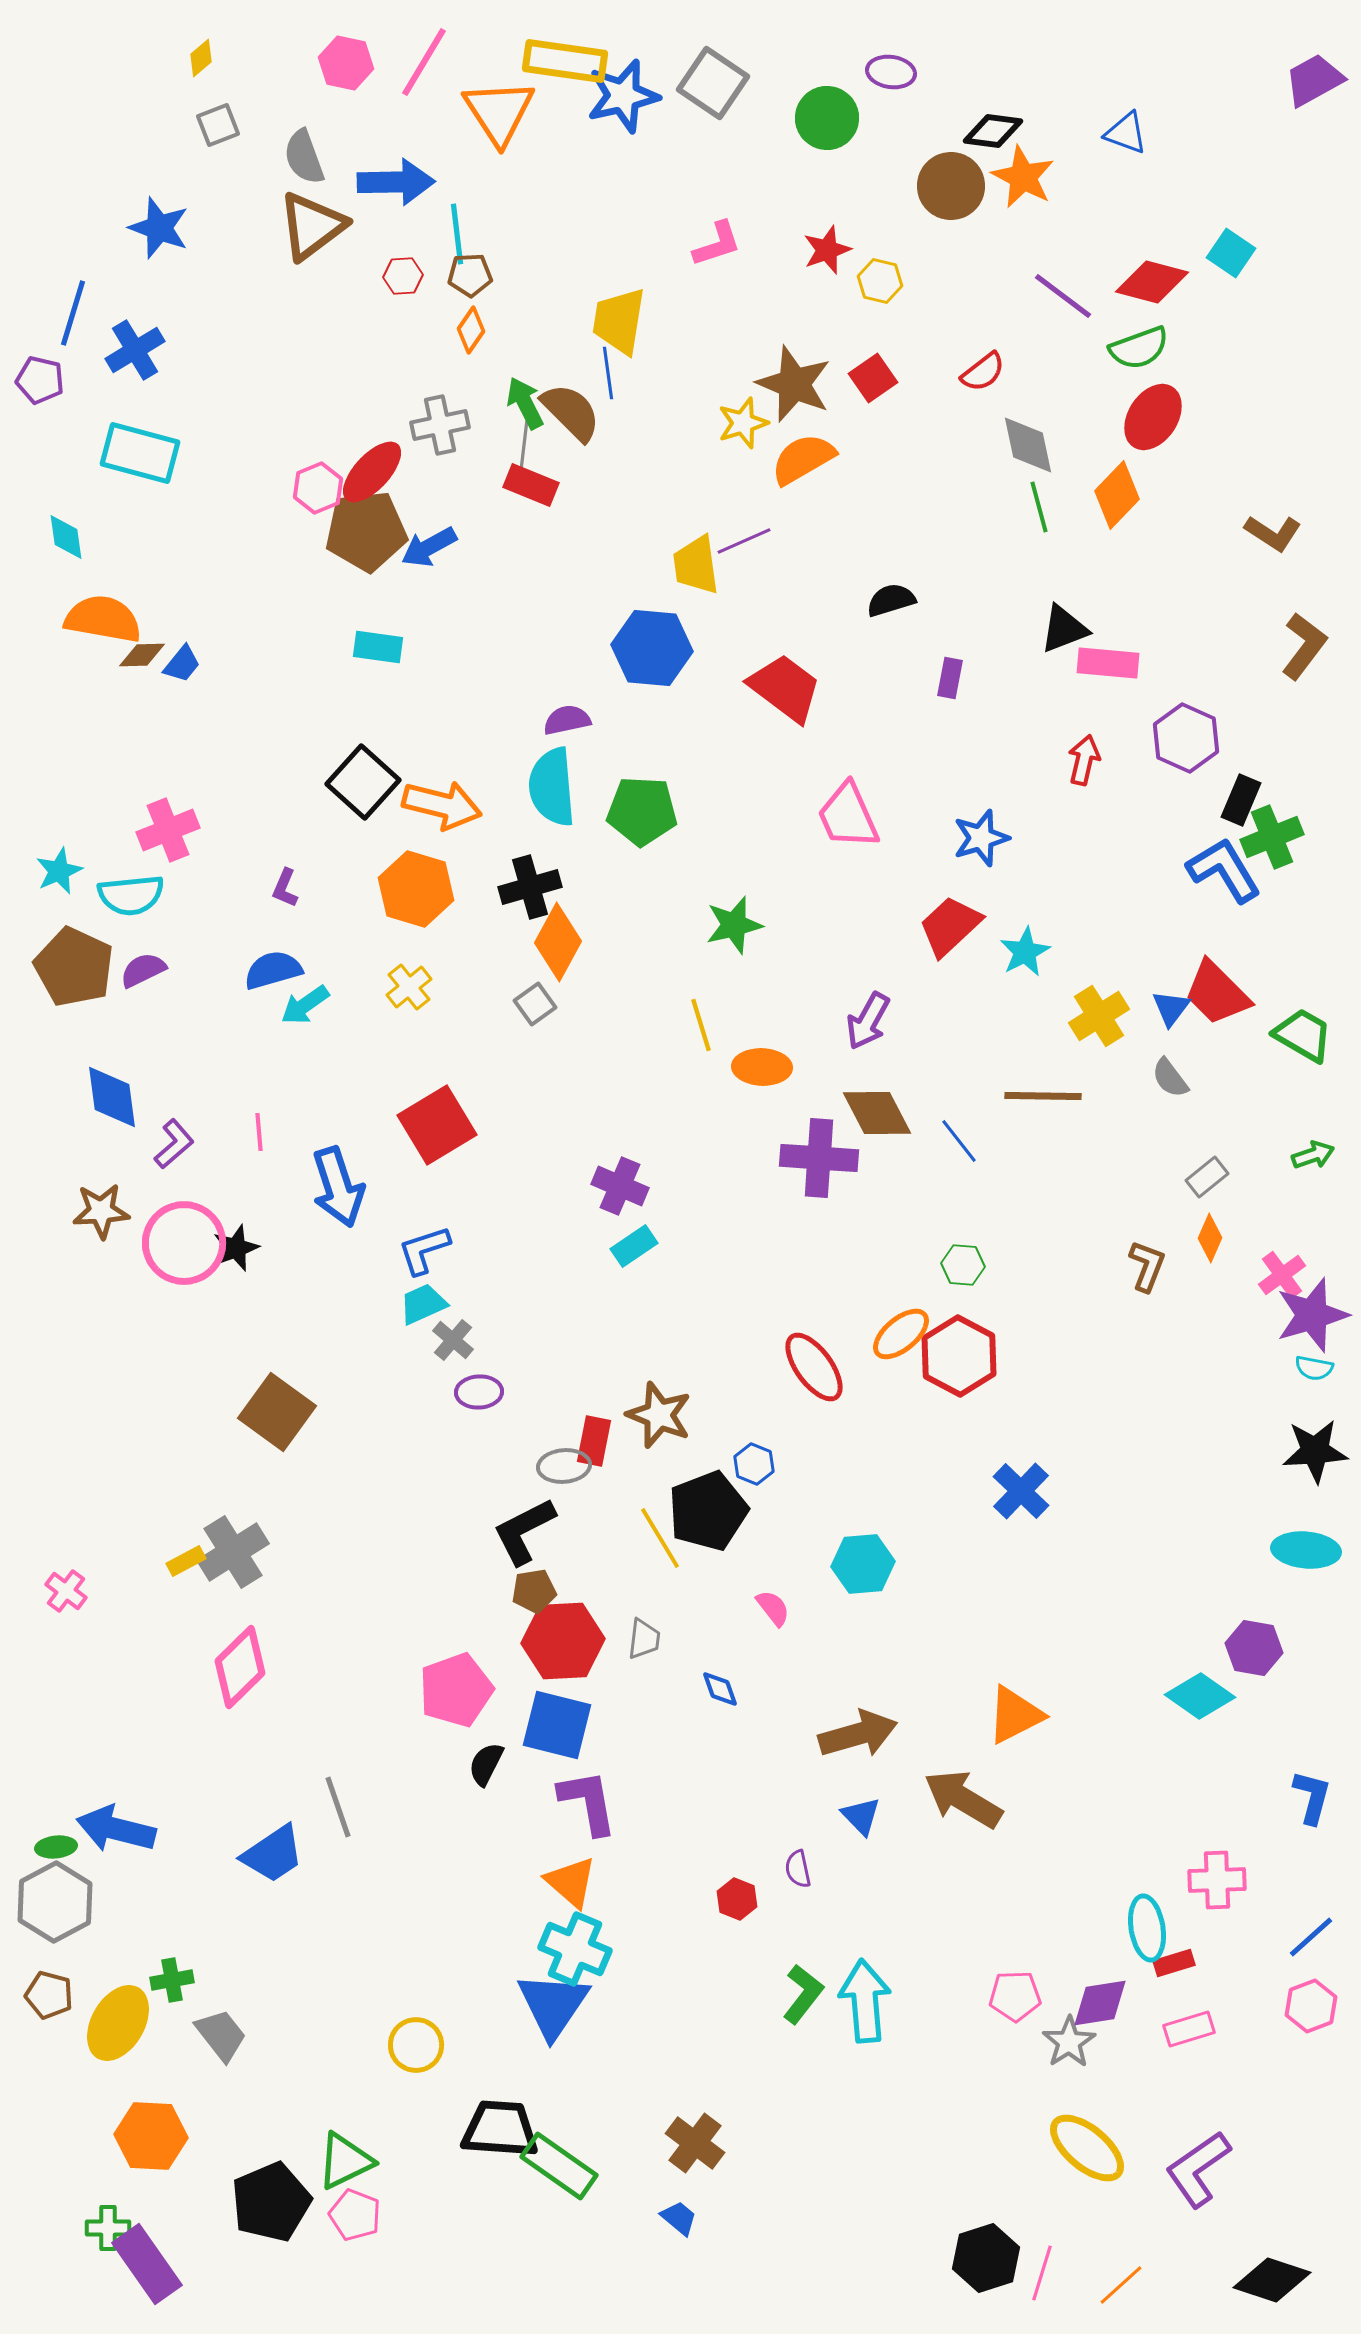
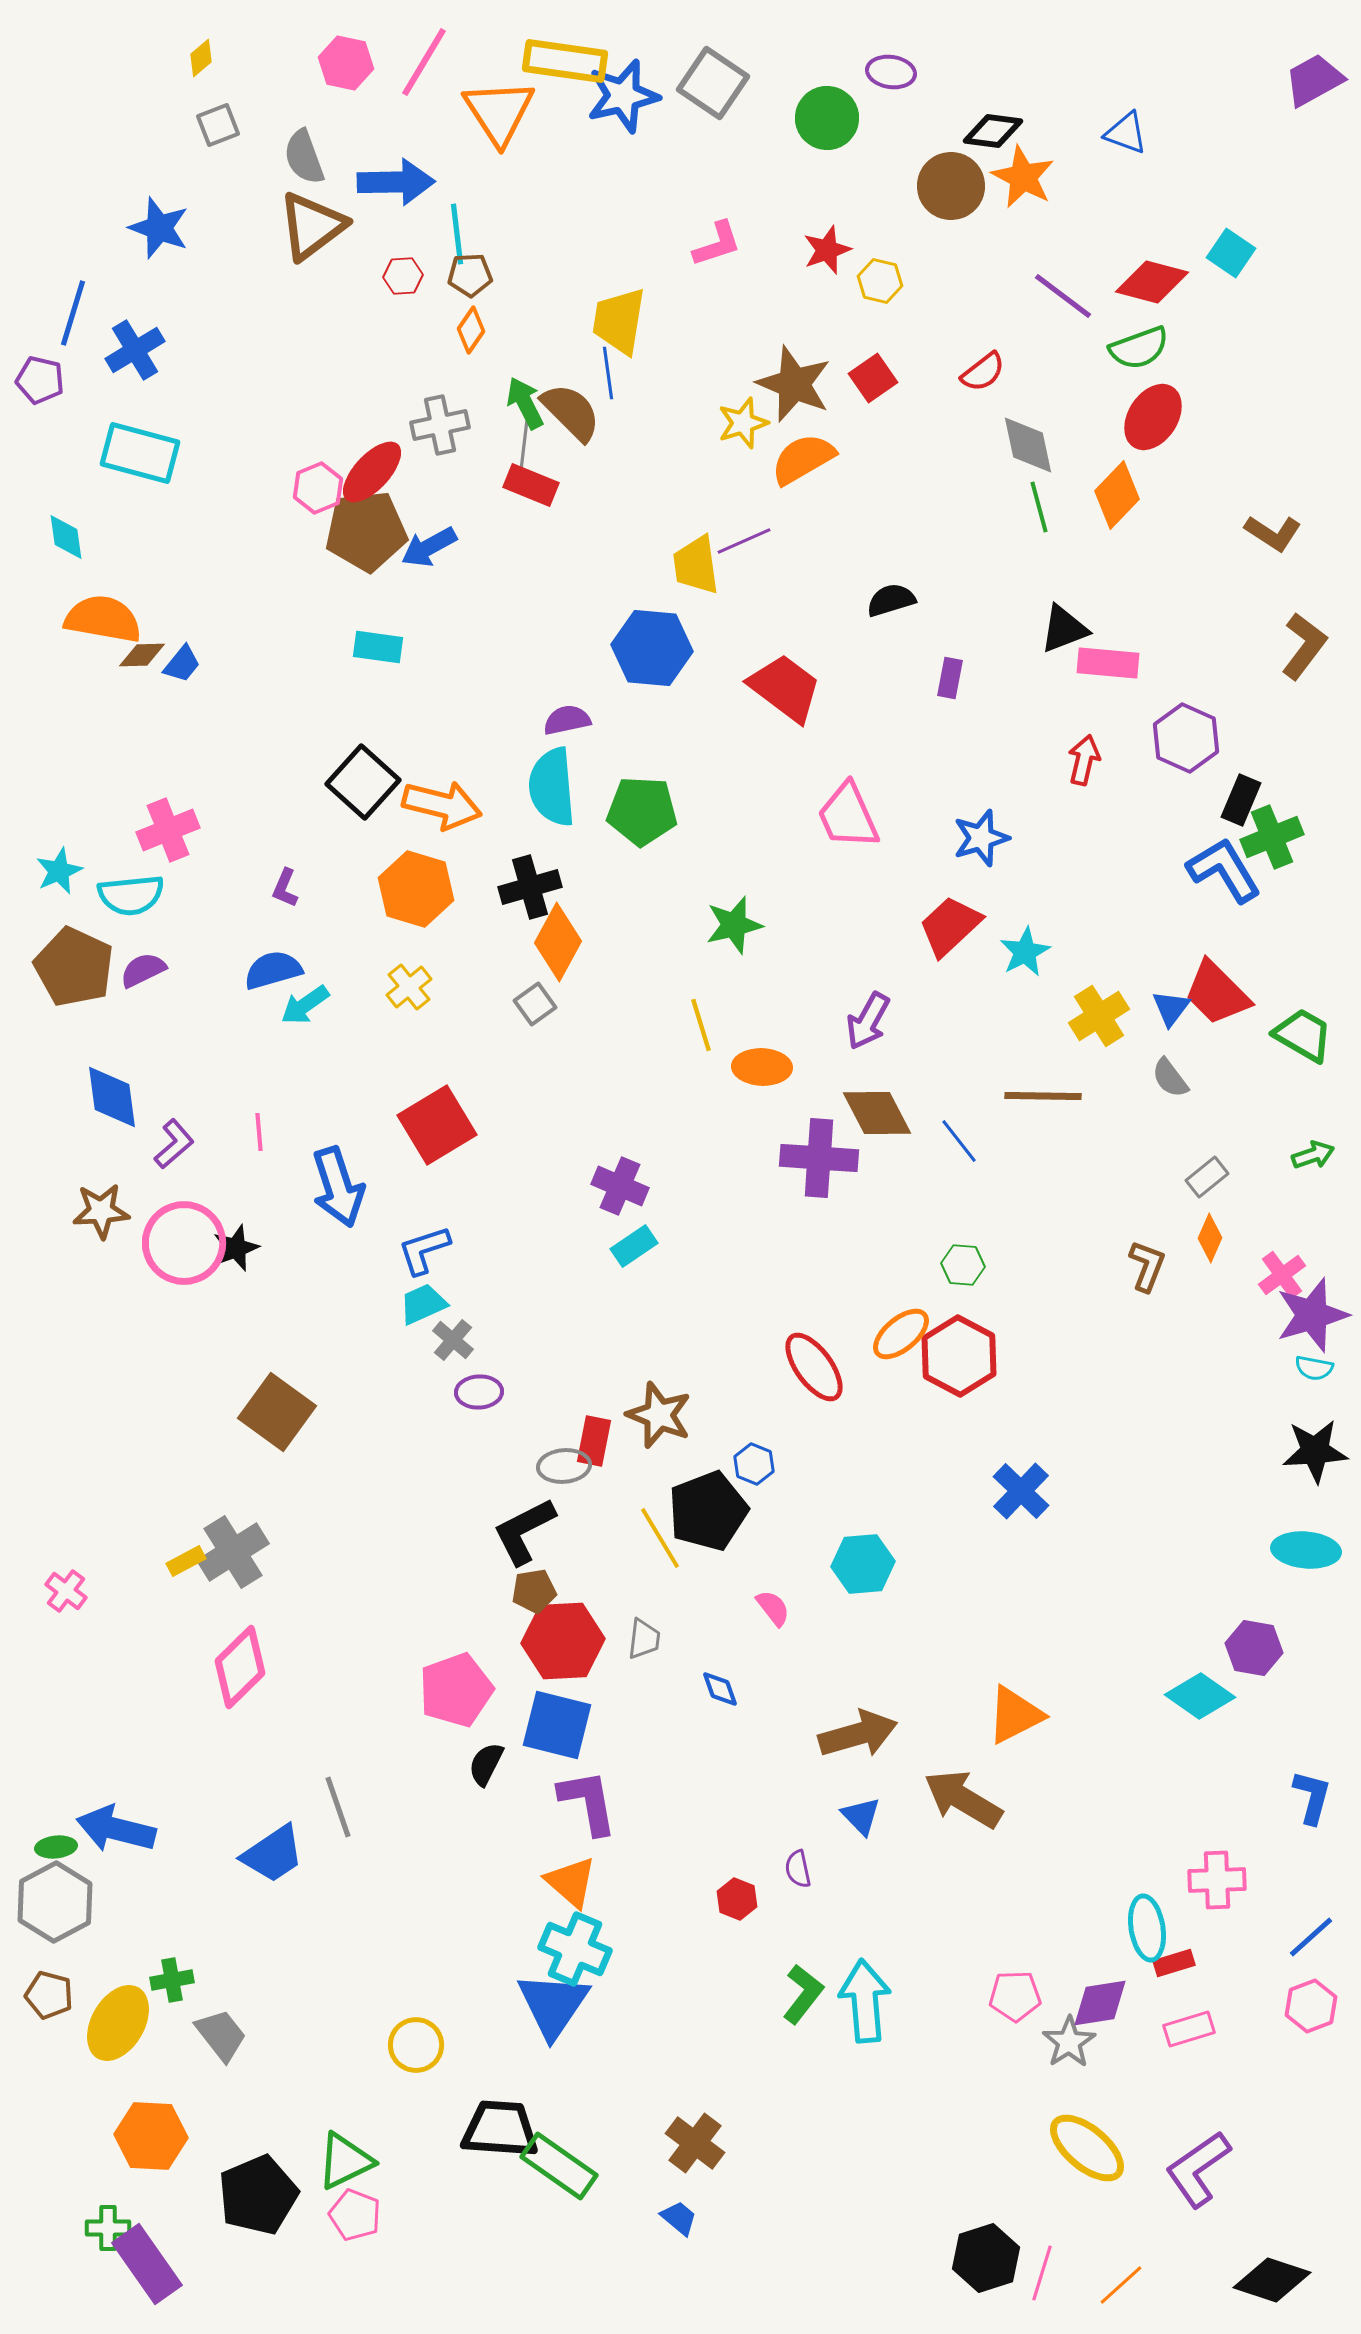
black pentagon at (271, 2202): moved 13 px left, 7 px up
